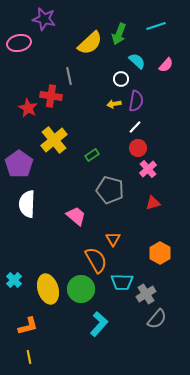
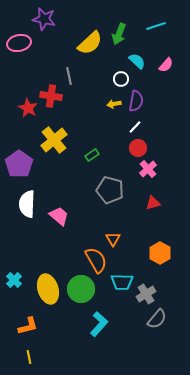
pink trapezoid: moved 17 px left
